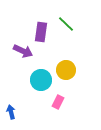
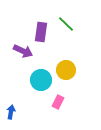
blue arrow: rotated 24 degrees clockwise
